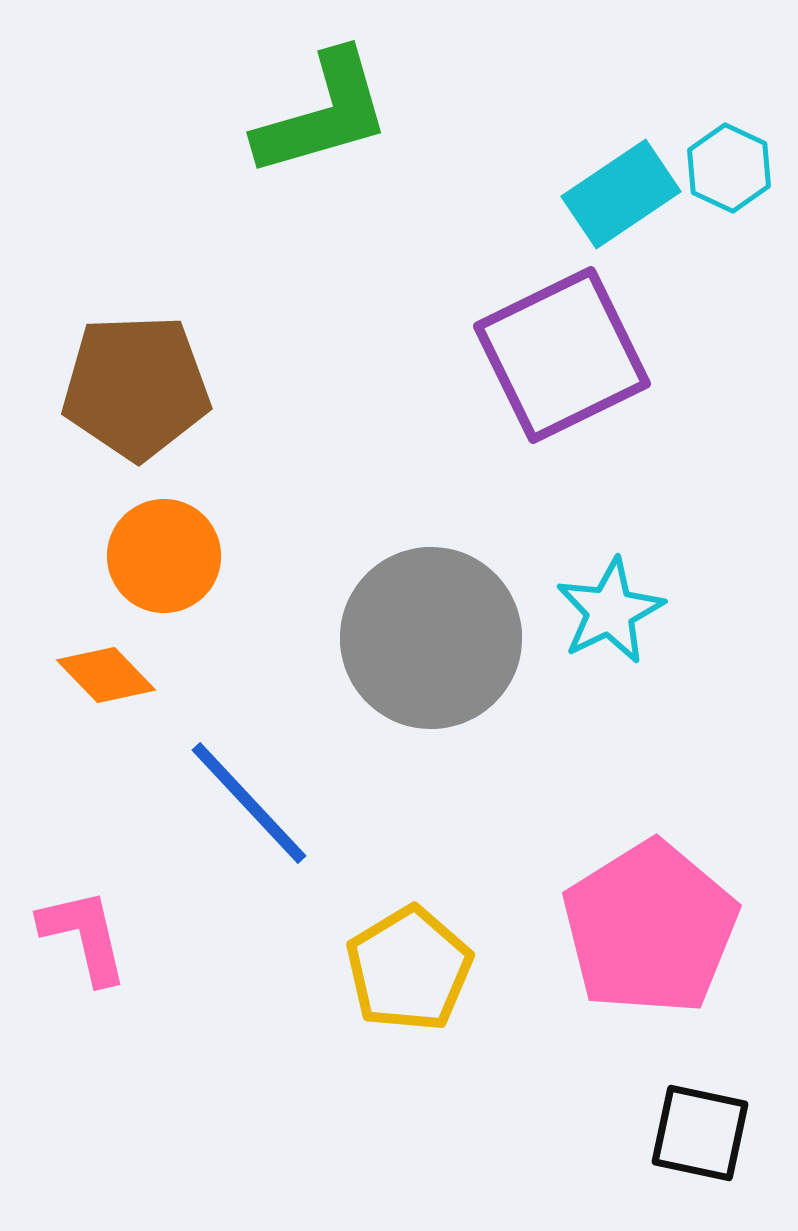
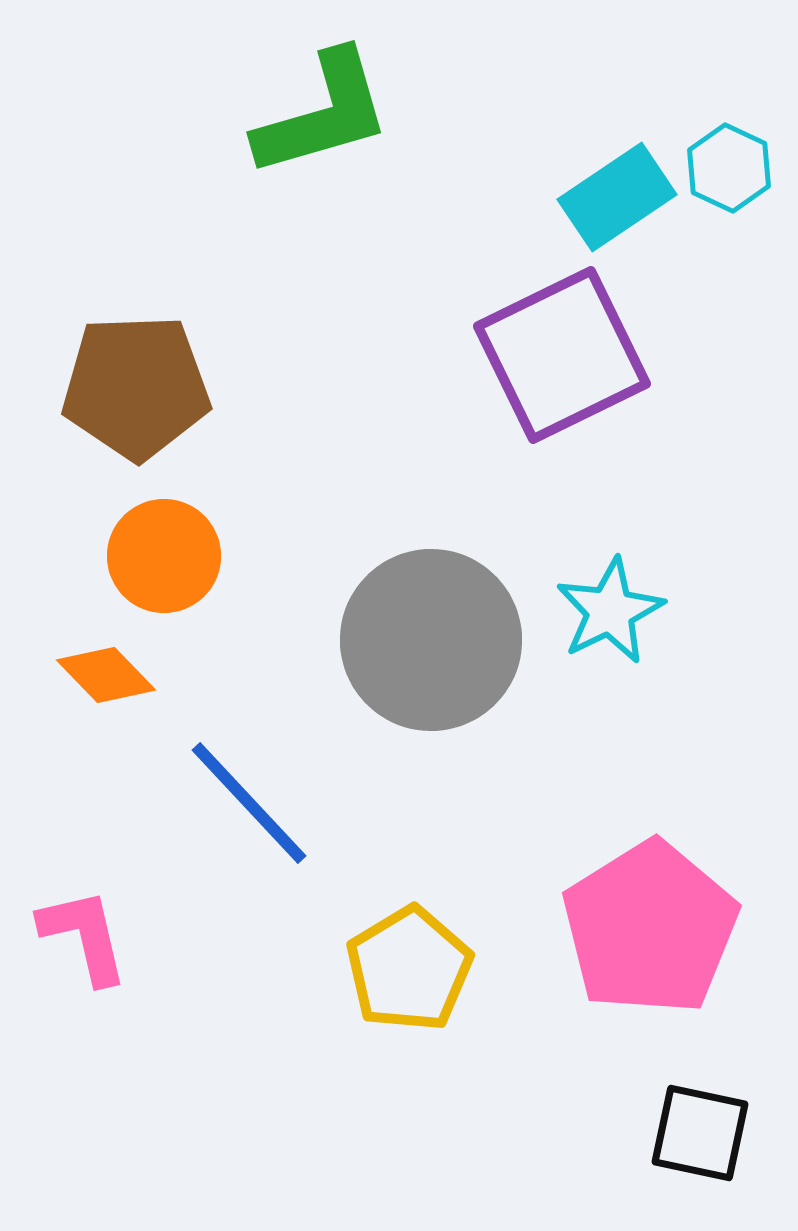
cyan rectangle: moved 4 px left, 3 px down
gray circle: moved 2 px down
